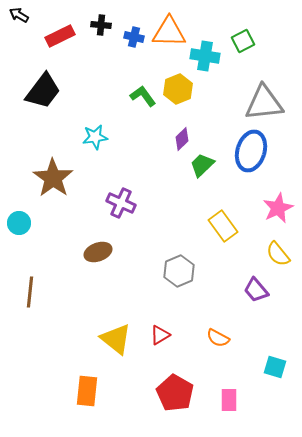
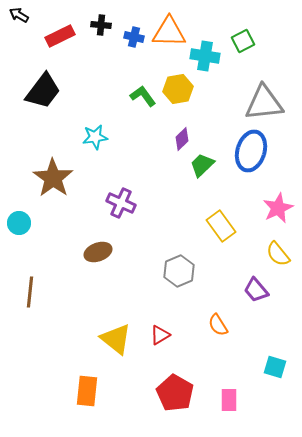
yellow hexagon: rotated 12 degrees clockwise
yellow rectangle: moved 2 px left
orange semicircle: moved 13 px up; rotated 30 degrees clockwise
